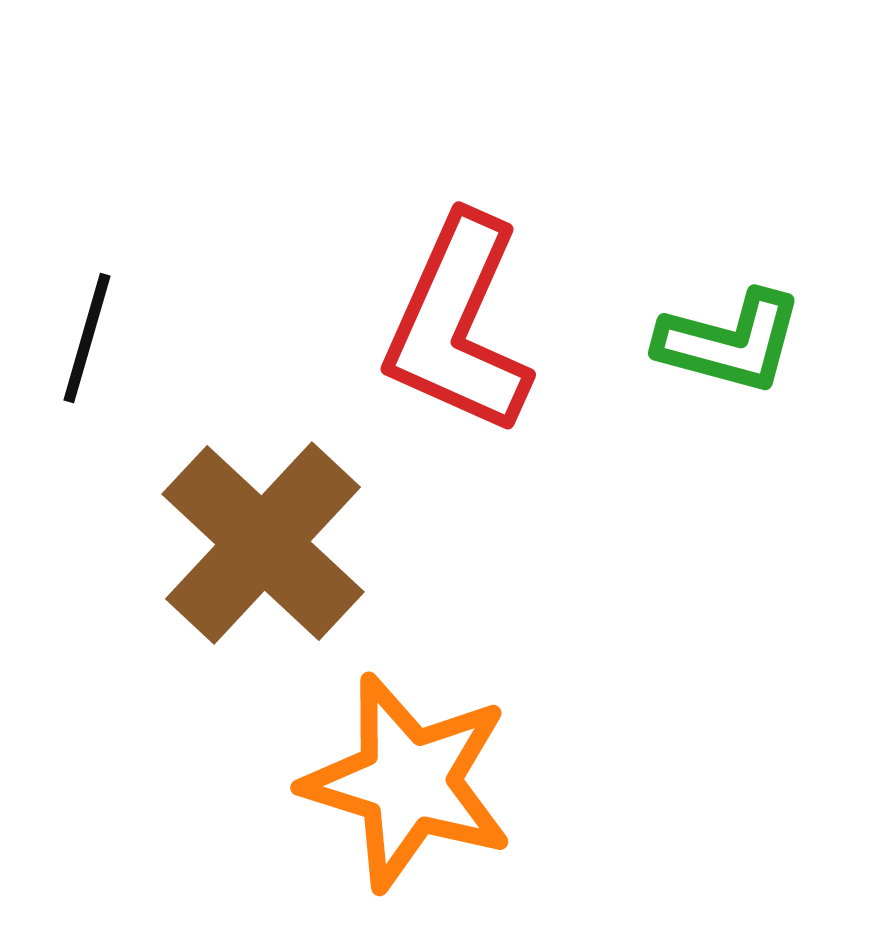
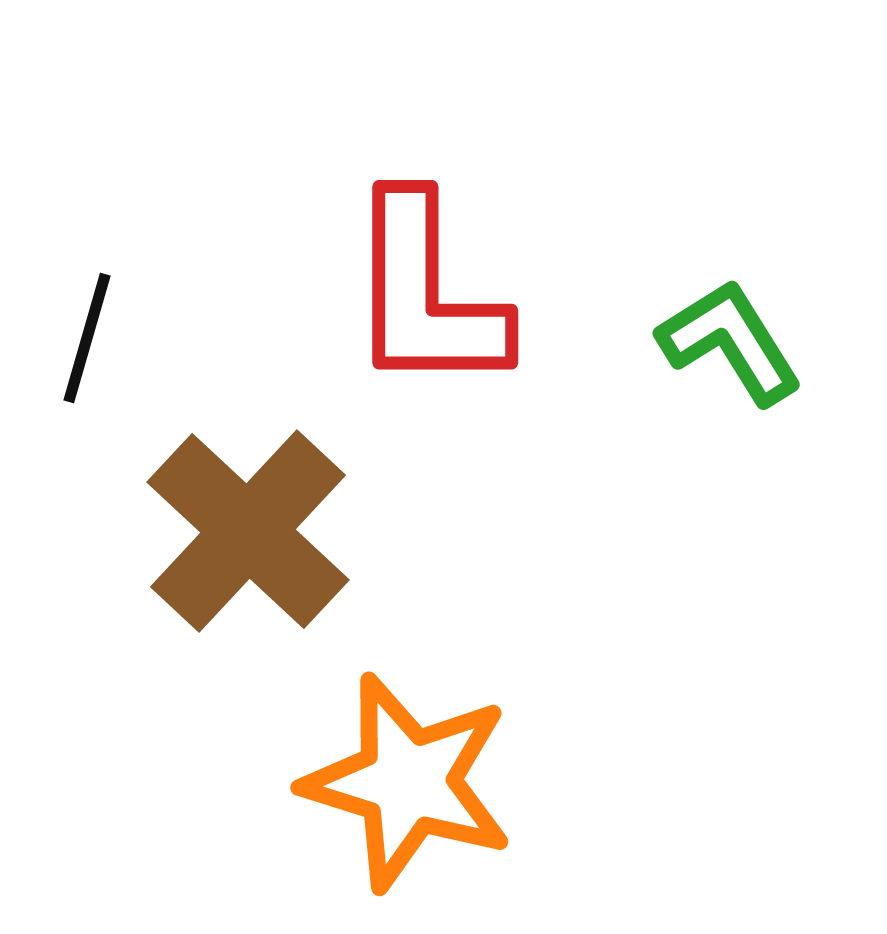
red L-shape: moved 32 px left, 31 px up; rotated 24 degrees counterclockwise
green L-shape: rotated 137 degrees counterclockwise
brown cross: moved 15 px left, 12 px up
